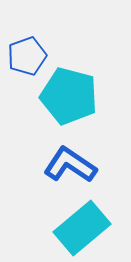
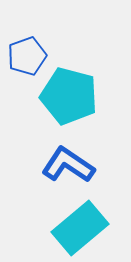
blue L-shape: moved 2 px left
cyan rectangle: moved 2 px left
